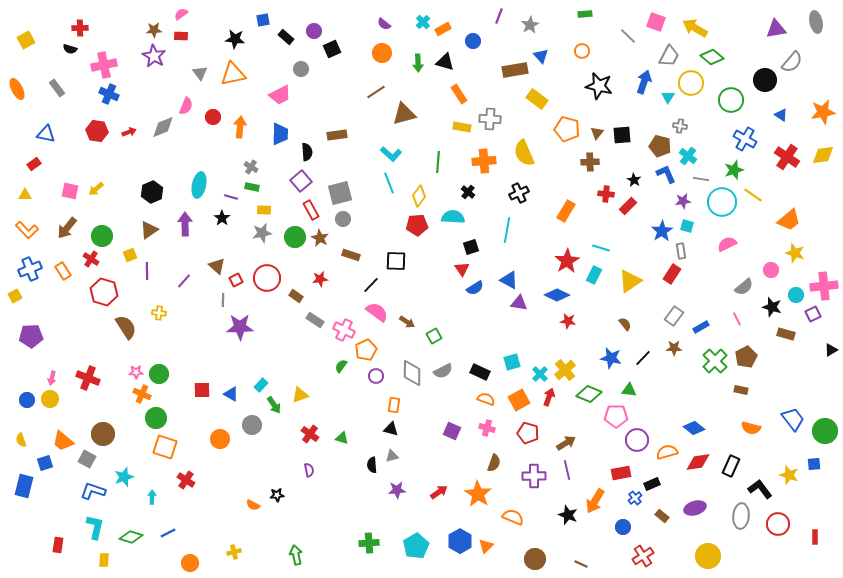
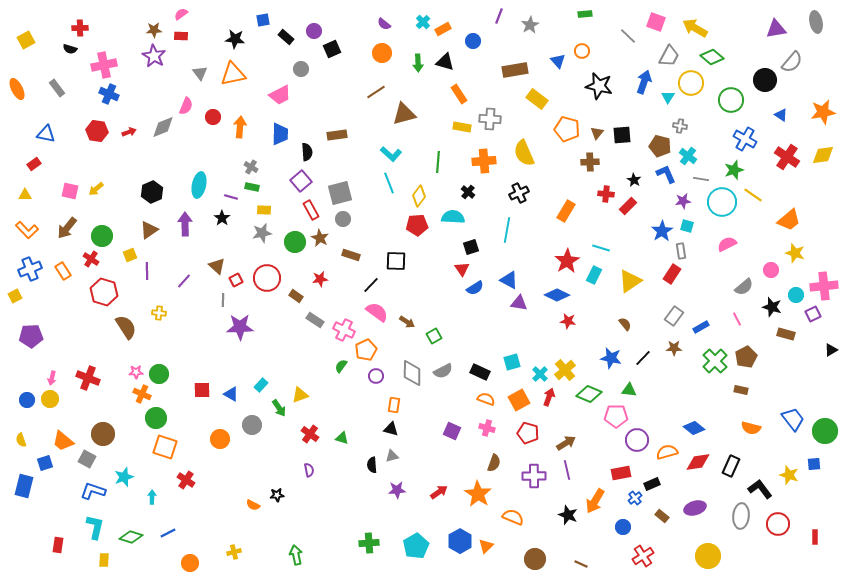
blue triangle at (541, 56): moved 17 px right, 5 px down
green circle at (295, 237): moved 5 px down
green arrow at (274, 405): moved 5 px right, 3 px down
